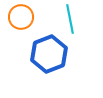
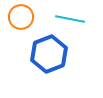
cyan line: rotated 68 degrees counterclockwise
